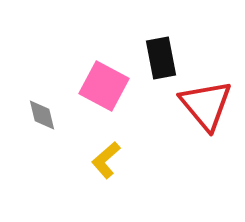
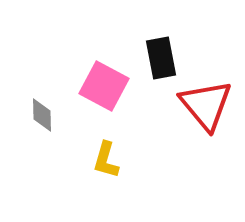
gray diamond: rotated 12 degrees clockwise
yellow L-shape: rotated 33 degrees counterclockwise
